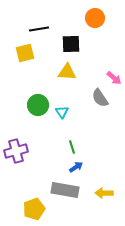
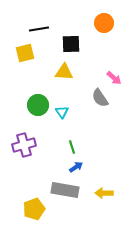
orange circle: moved 9 px right, 5 px down
yellow triangle: moved 3 px left
purple cross: moved 8 px right, 6 px up
